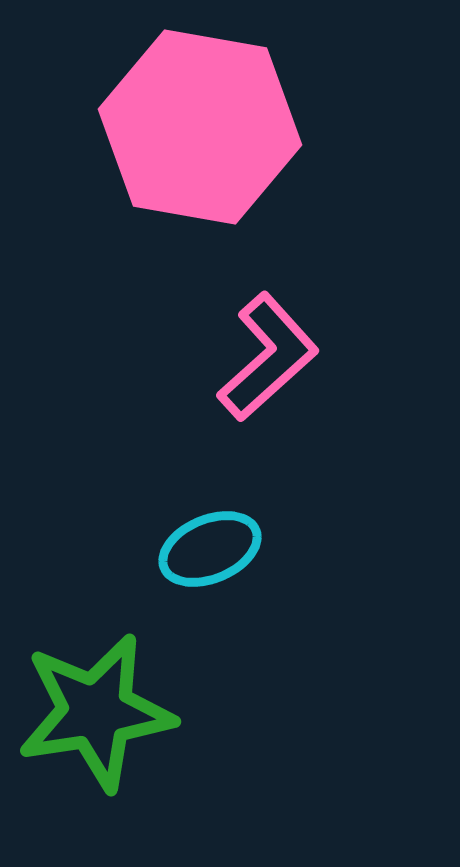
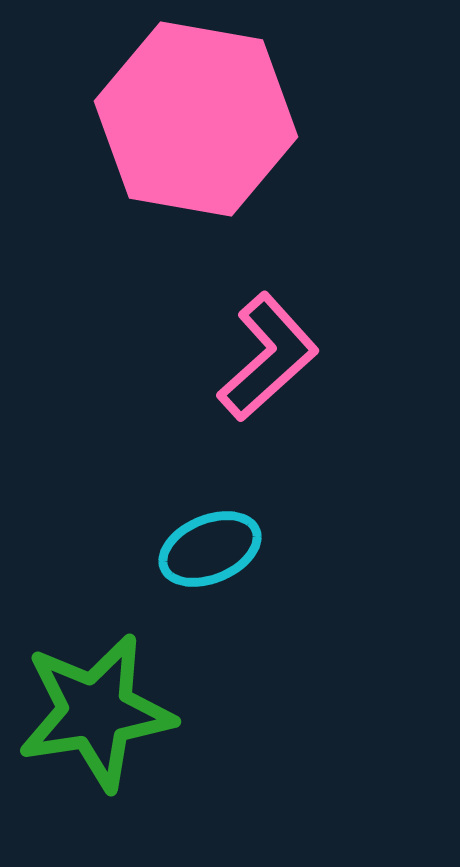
pink hexagon: moved 4 px left, 8 px up
